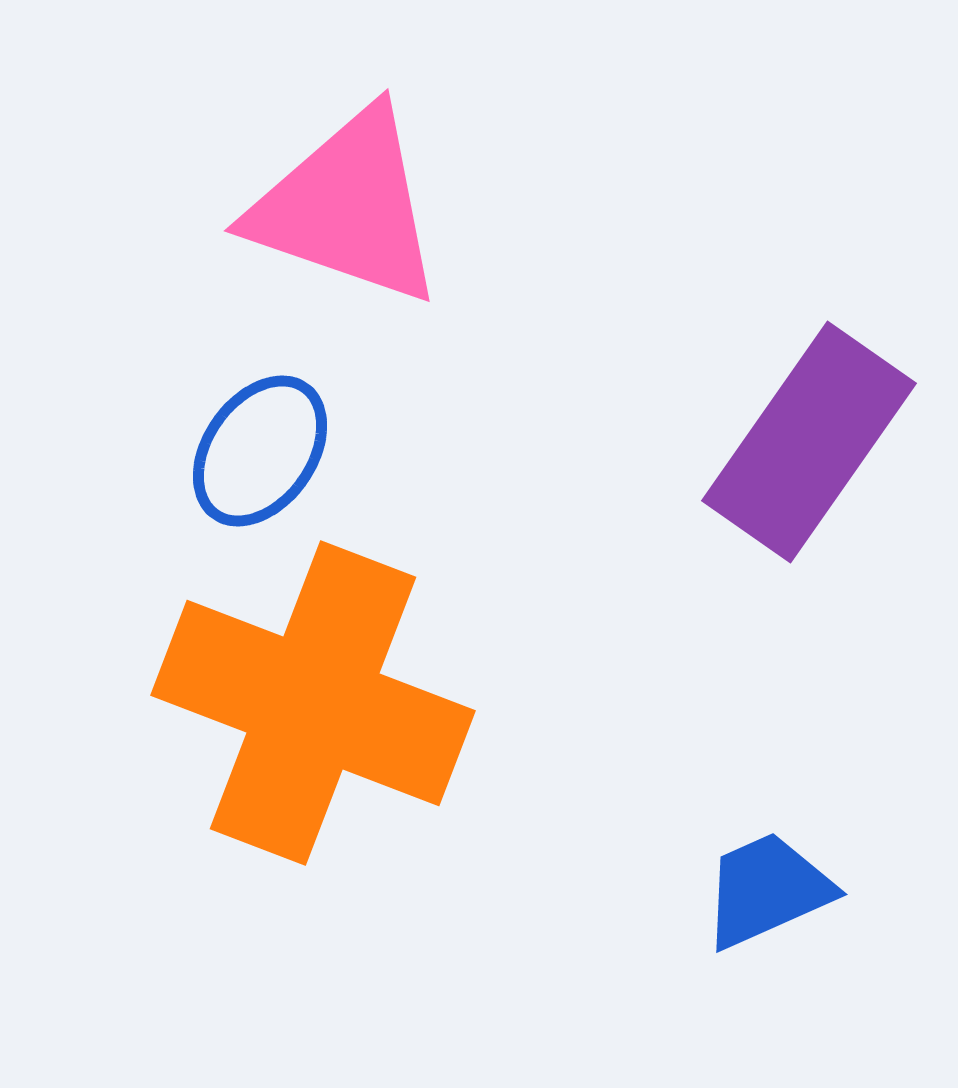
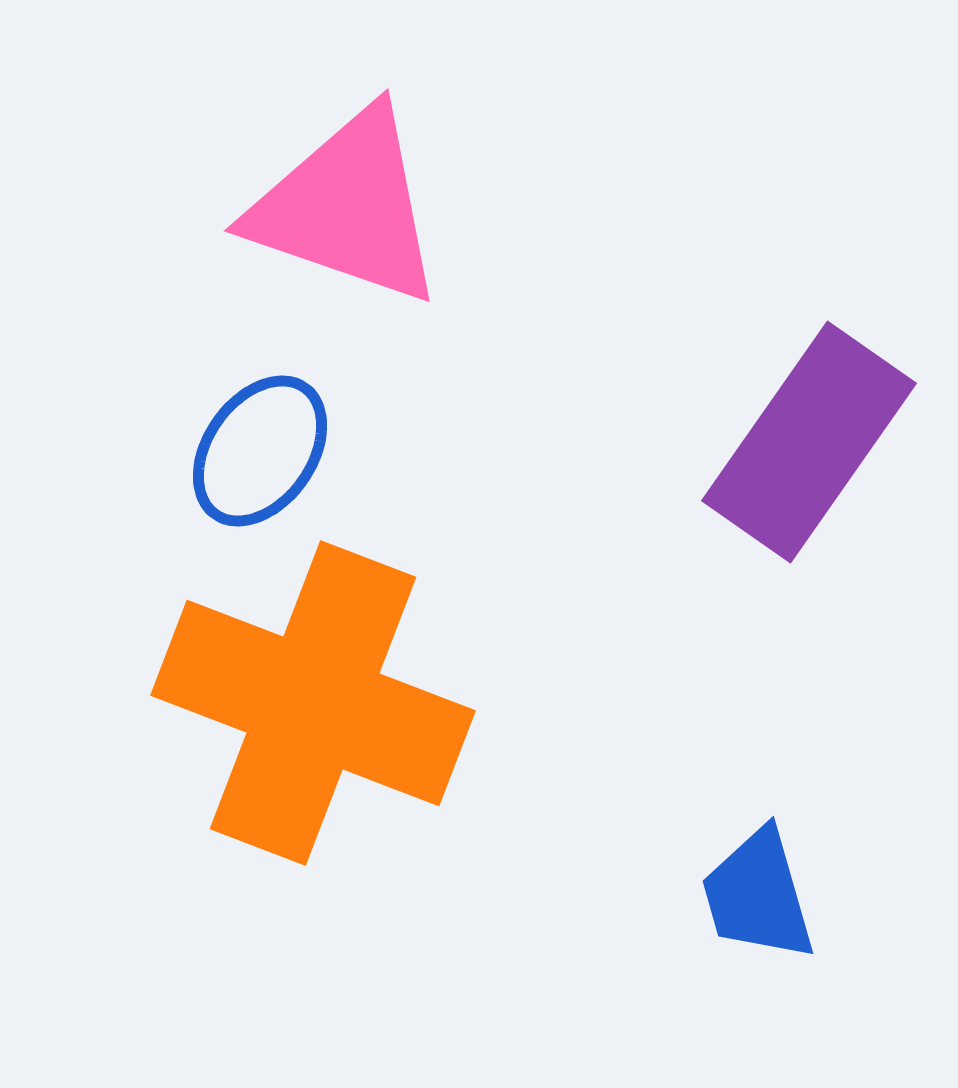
blue trapezoid: moved 9 px left, 5 px down; rotated 82 degrees counterclockwise
